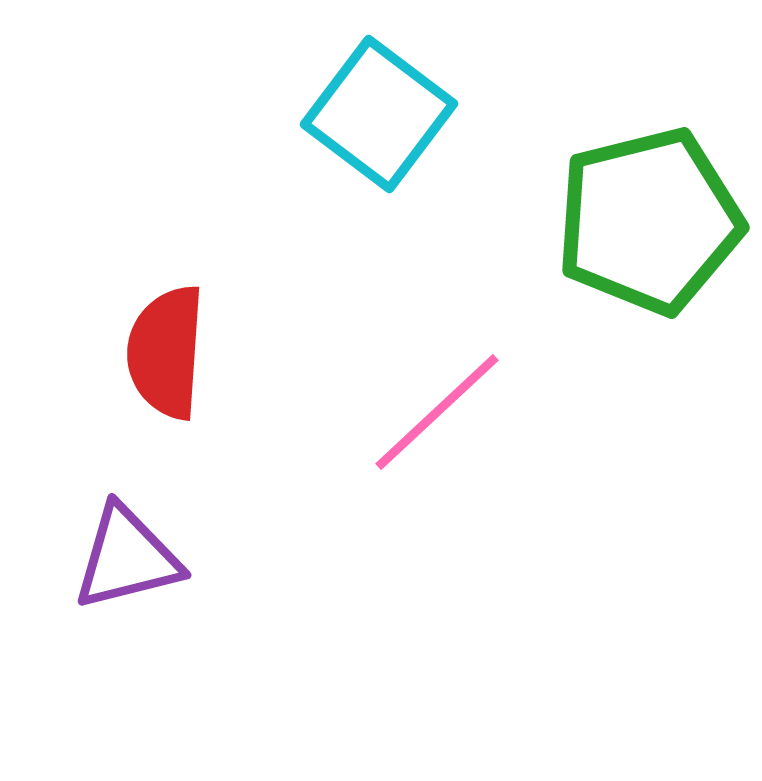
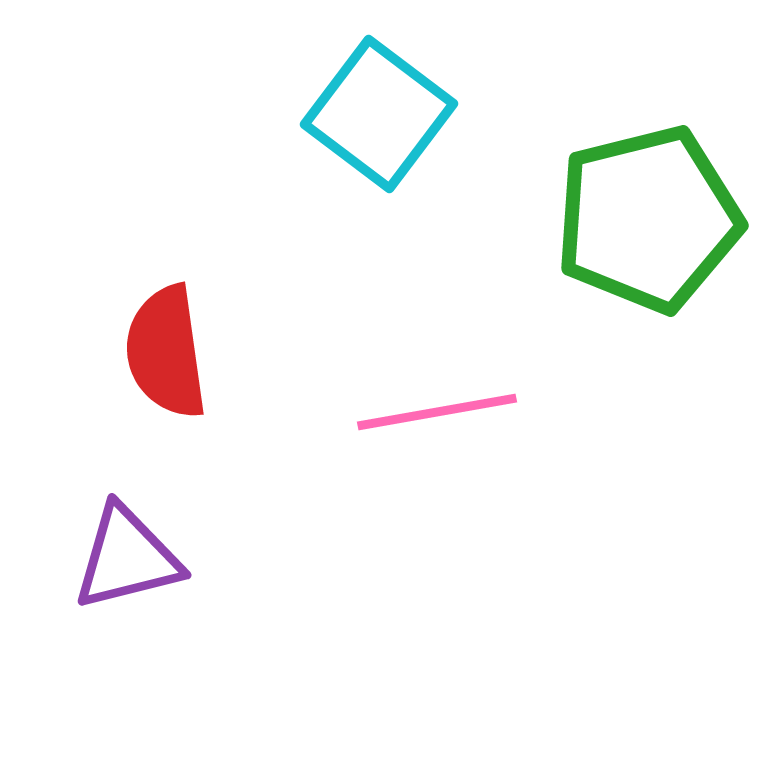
green pentagon: moved 1 px left, 2 px up
red semicircle: rotated 12 degrees counterclockwise
pink line: rotated 33 degrees clockwise
